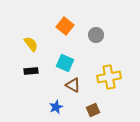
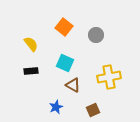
orange square: moved 1 px left, 1 px down
